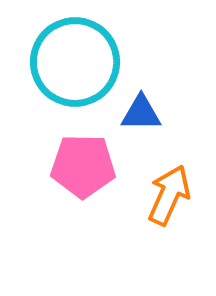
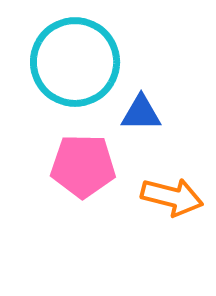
orange arrow: moved 3 px right, 2 px down; rotated 80 degrees clockwise
